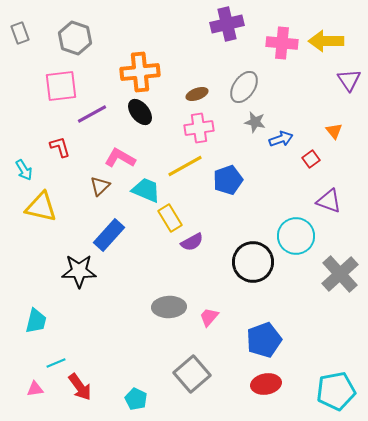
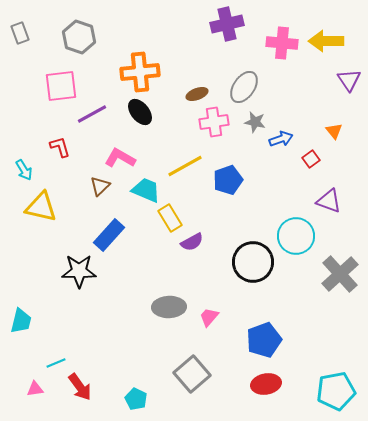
gray hexagon at (75, 38): moved 4 px right, 1 px up
pink cross at (199, 128): moved 15 px right, 6 px up
cyan trapezoid at (36, 321): moved 15 px left
